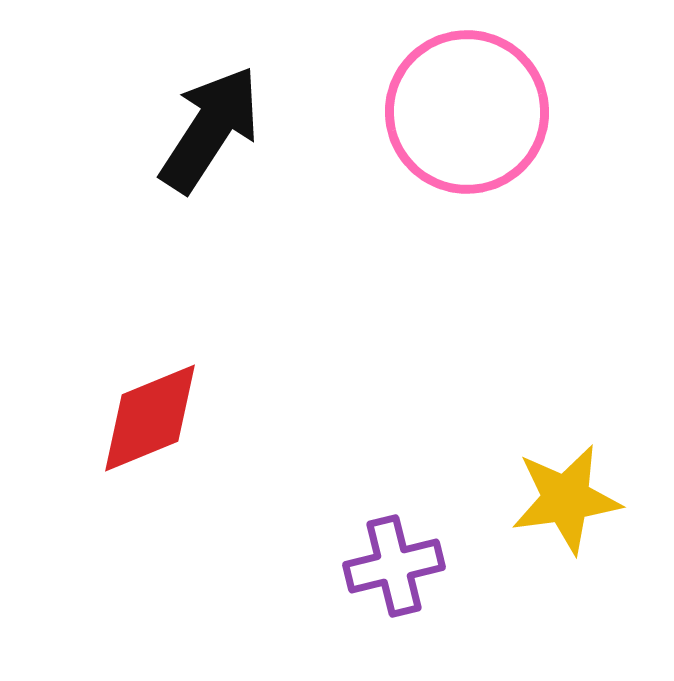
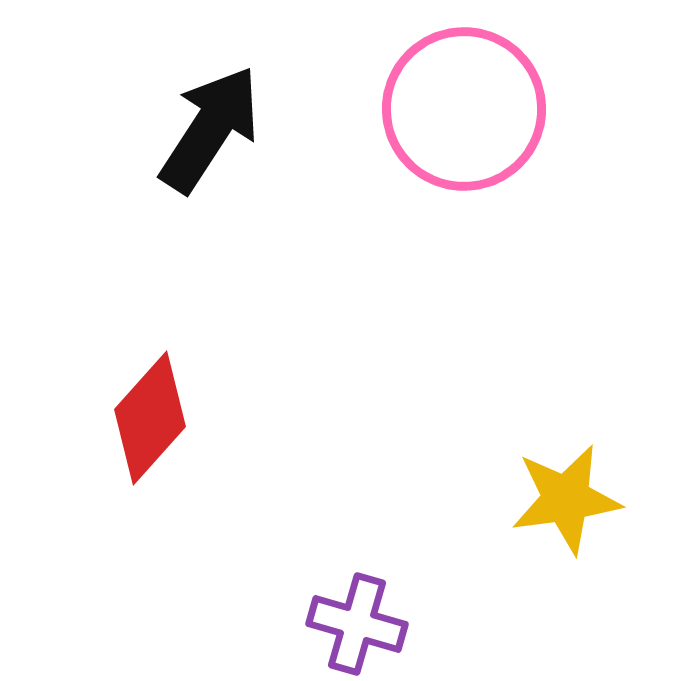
pink circle: moved 3 px left, 3 px up
red diamond: rotated 26 degrees counterclockwise
purple cross: moved 37 px left, 58 px down; rotated 30 degrees clockwise
